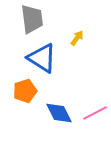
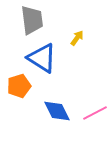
gray trapezoid: moved 1 px down
orange pentagon: moved 6 px left, 5 px up
blue diamond: moved 2 px left, 2 px up
